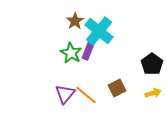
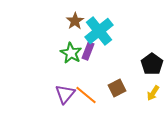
cyan cross: rotated 12 degrees clockwise
yellow arrow: rotated 140 degrees clockwise
